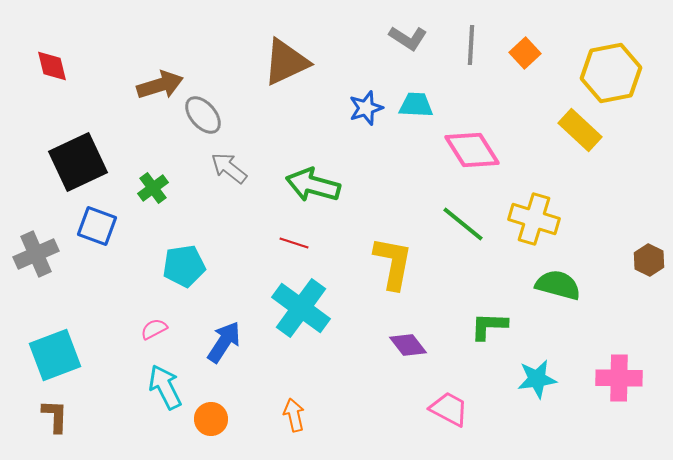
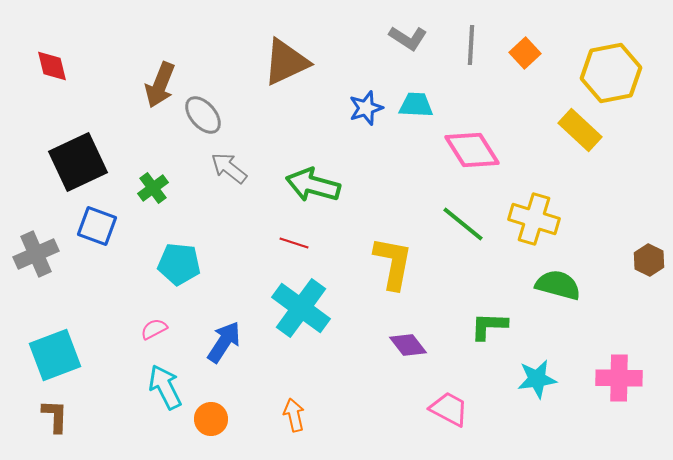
brown arrow: rotated 129 degrees clockwise
cyan pentagon: moved 5 px left, 2 px up; rotated 15 degrees clockwise
